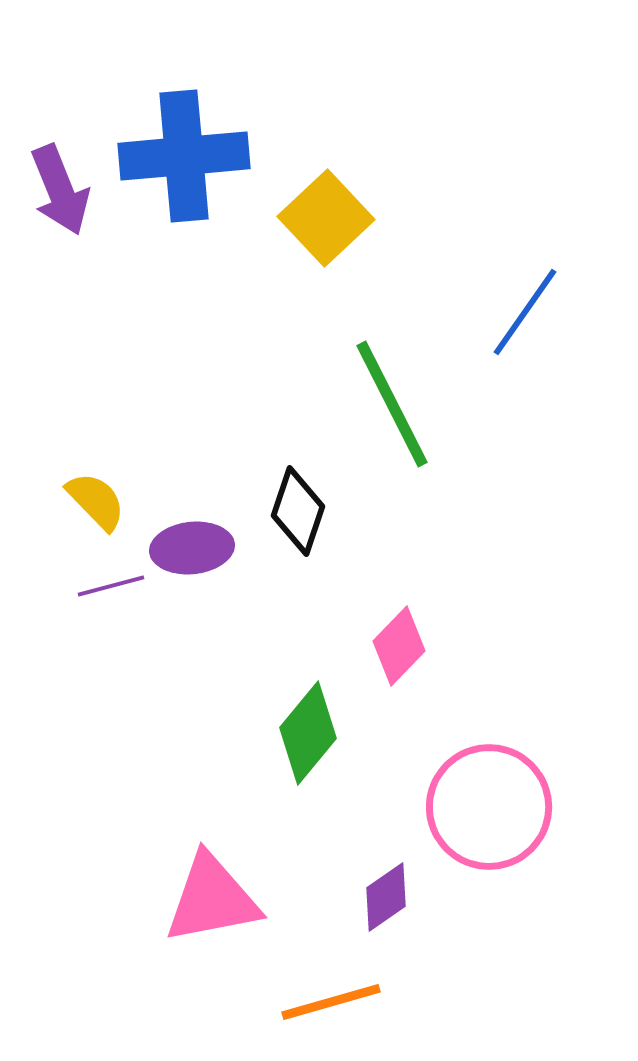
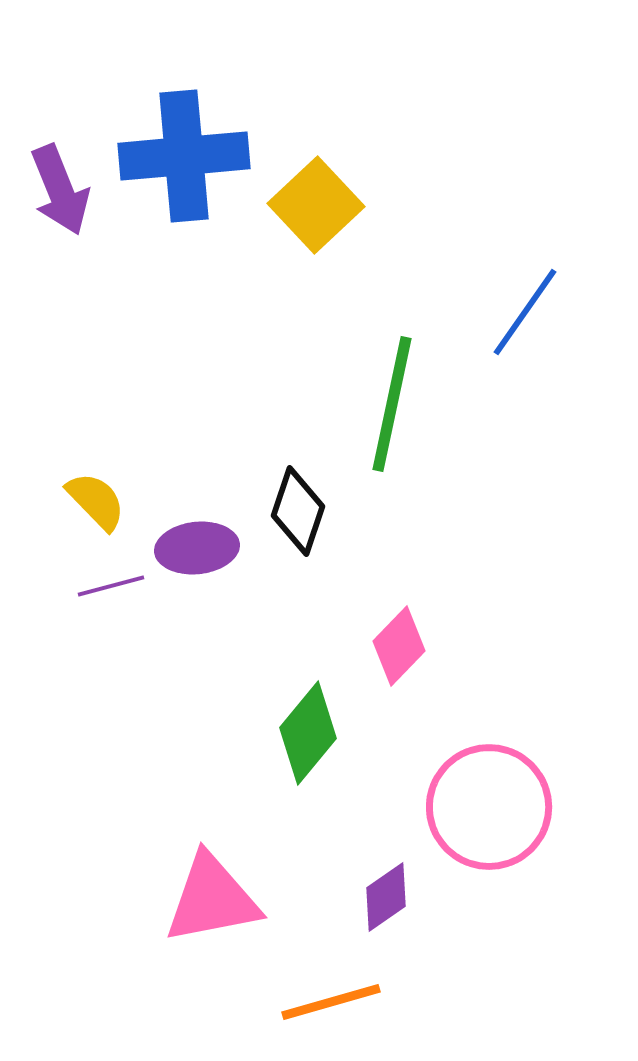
yellow square: moved 10 px left, 13 px up
green line: rotated 39 degrees clockwise
purple ellipse: moved 5 px right
